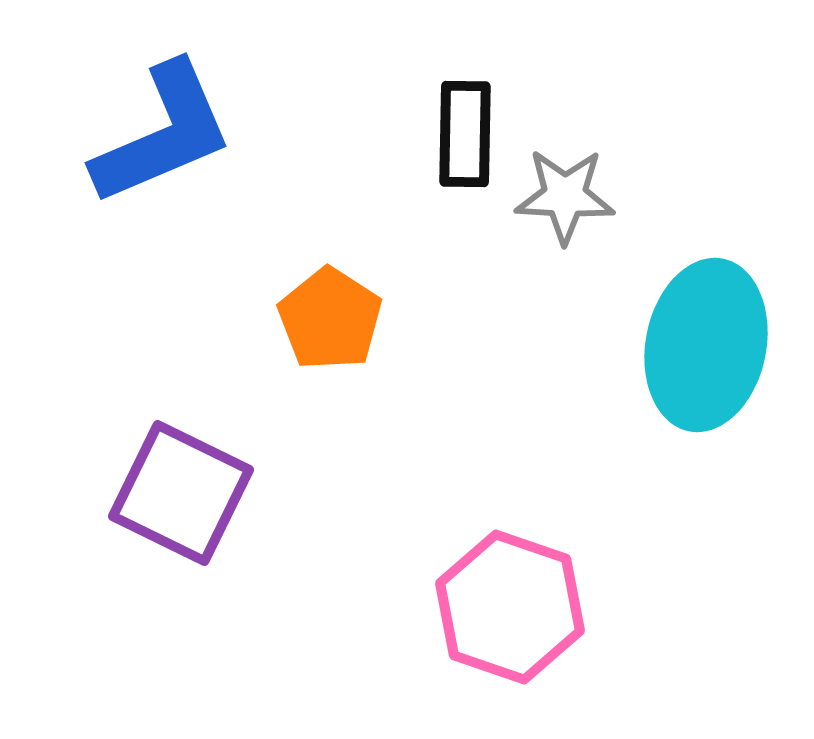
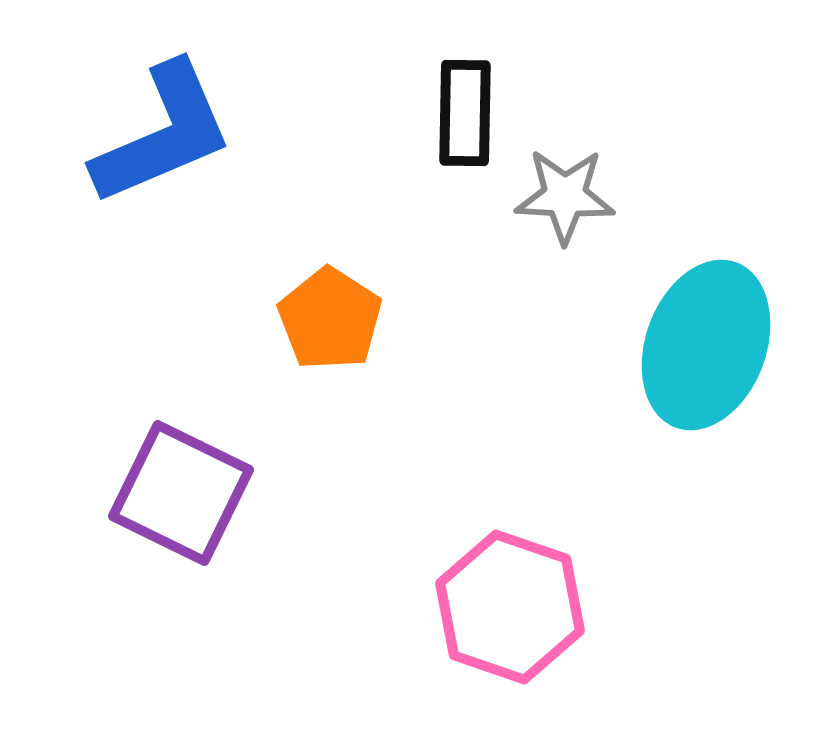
black rectangle: moved 21 px up
cyan ellipse: rotated 9 degrees clockwise
